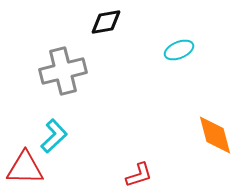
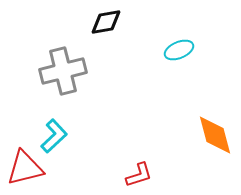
red triangle: rotated 15 degrees counterclockwise
